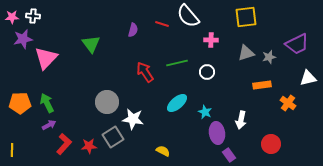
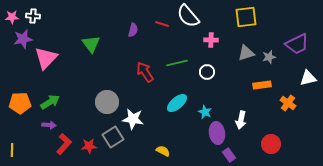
green arrow: moved 3 px right, 1 px up; rotated 84 degrees clockwise
purple arrow: rotated 32 degrees clockwise
